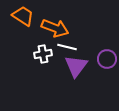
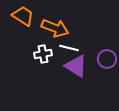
white line: moved 2 px right, 1 px down
purple triangle: rotated 35 degrees counterclockwise
